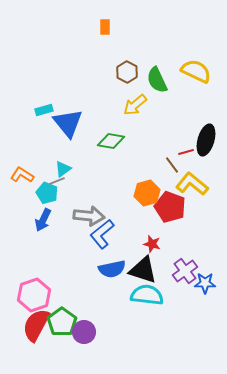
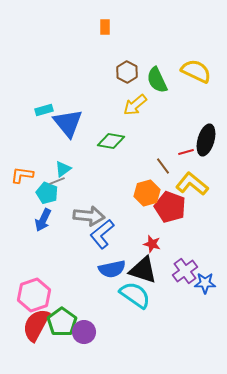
brown line: moved 9 px left, 1 px down
orange L-shape: rotated 25 degrees counterclockwise
cyan semicircle: moved 12 px left; rotated 28 degrees clockwise
